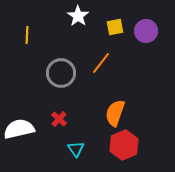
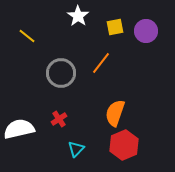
yellow line: moved 1 px down; rotated 54 degrees counterclockwise
red cross: rotated 14 degrees clockwise
cyan triangle: rotated 18 degrees clockwise
